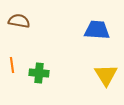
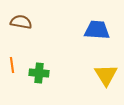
brown semicircle: moved 2 px right, 1 px down
